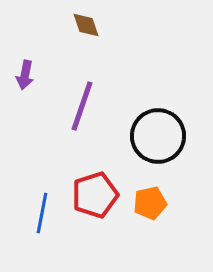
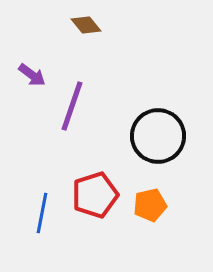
brown diamond: rotated 20 degrees counterclockwise
purple arrow: moved 7 px right; rotated 64 degrees counterclockwise
purple line: moved 10 px left
orange pentagon: moved 2 px down
